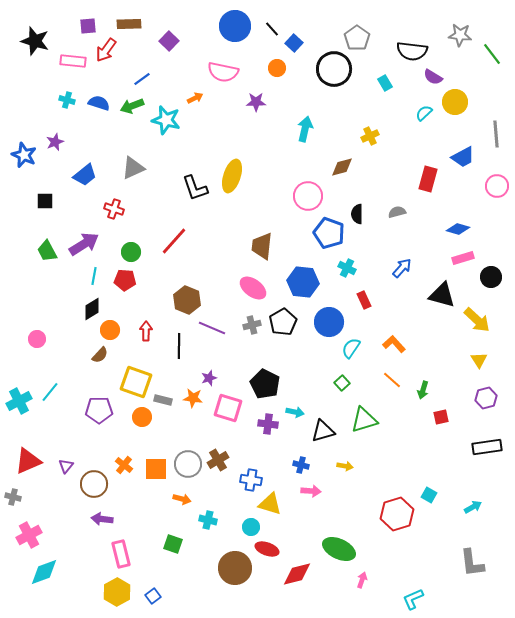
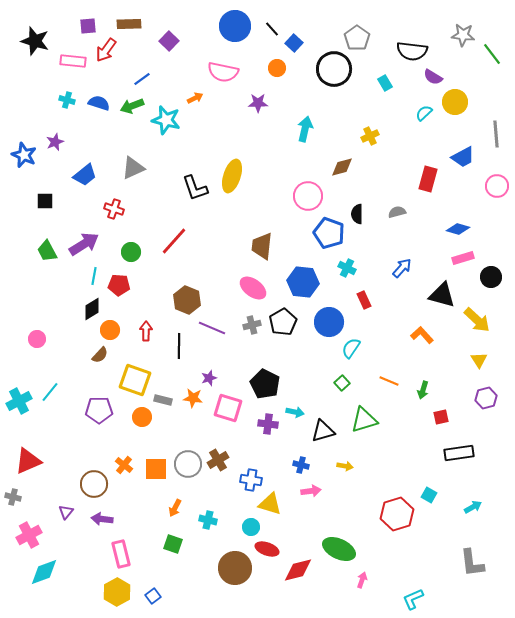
gray star at (460, 35): moved 3 px right
purple star at (256, 102): moved 2 px right, 1 px down
red pentagon at (125, 280): moved 6 px left, 5 px down
orange L-shape at (394, 344): moved 28 px right, 9 px up
orange line at (392, 380): moved 3 px left, 1 px down; rotated 18 degrees counterclockwise
yellow square at (136, 382): moved 1 px left, 2 px up
black rectangle at (487, 447): moved 28 px left, 6 px down
purple triangle at (66, 466): moved 46 px down
pink arrow at (311, 491): rotated 12 degrees counterclockwise
orange arrow at (182, 499): moved 7 px left, 9 px down; rotated 102 degrees clockwise
red diamond at (297, 574): moved 1 px right, 4 px up
